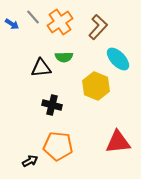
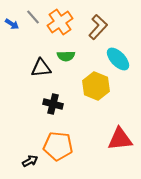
green semicircle: moved 2 px right, 1 px up
black cross: moved 1 px right, 1 px up
red triangle: moved 2 px right, 3 px up
